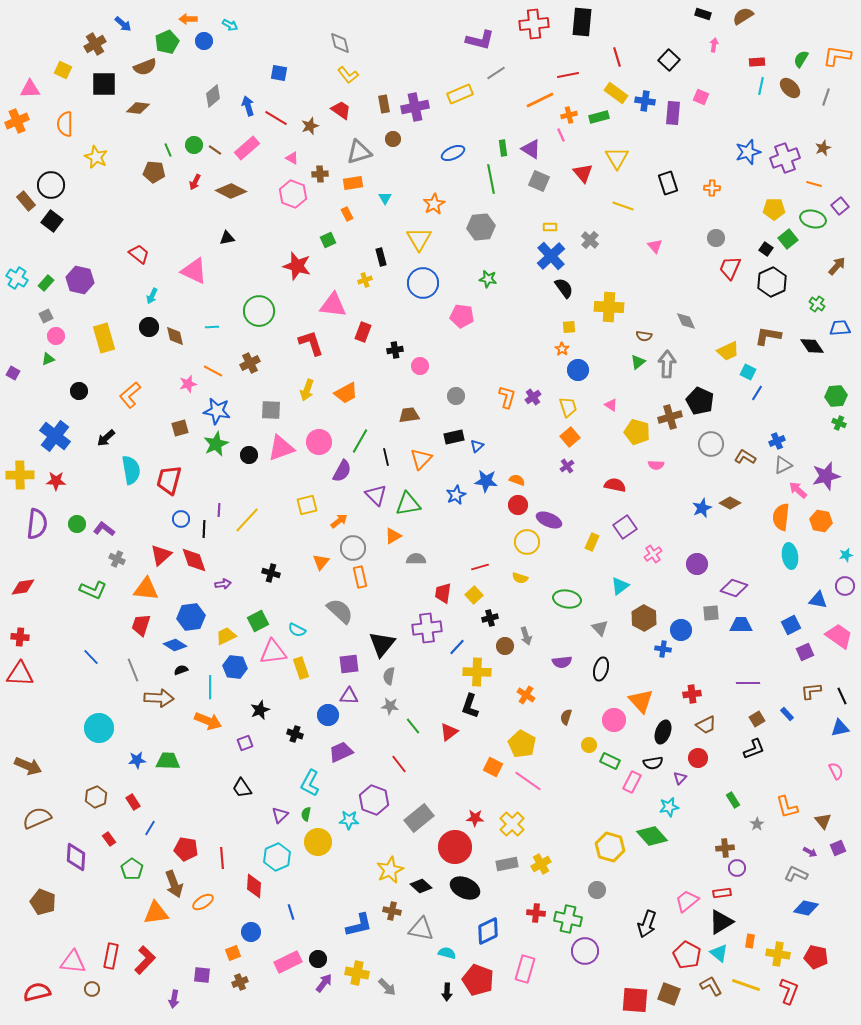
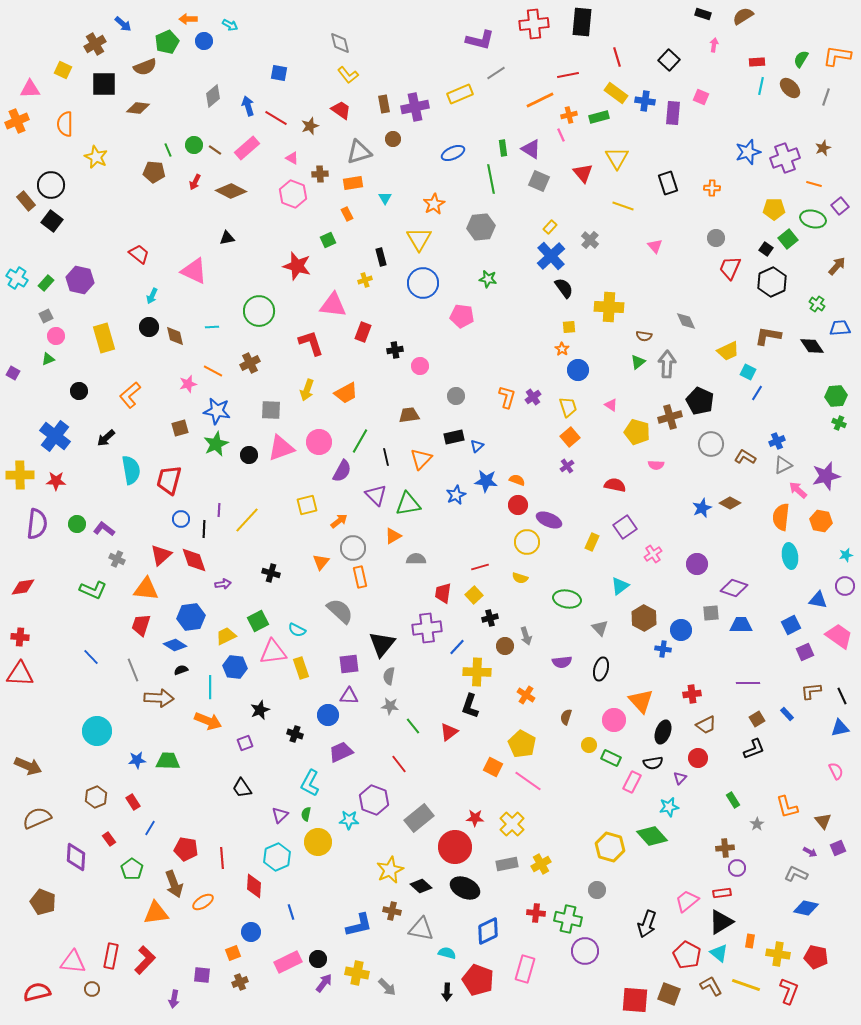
yellow rectangle at (550, 227): rotated 48 degrees counterclockwise
cyan circle at (99, 728): moved 2 px left, 3 px down
green rectangle at (610, 761): moved 1 px right, 3 px up
